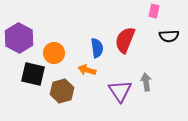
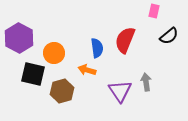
black semicircle: rotated 36 degrees counterclockwise
